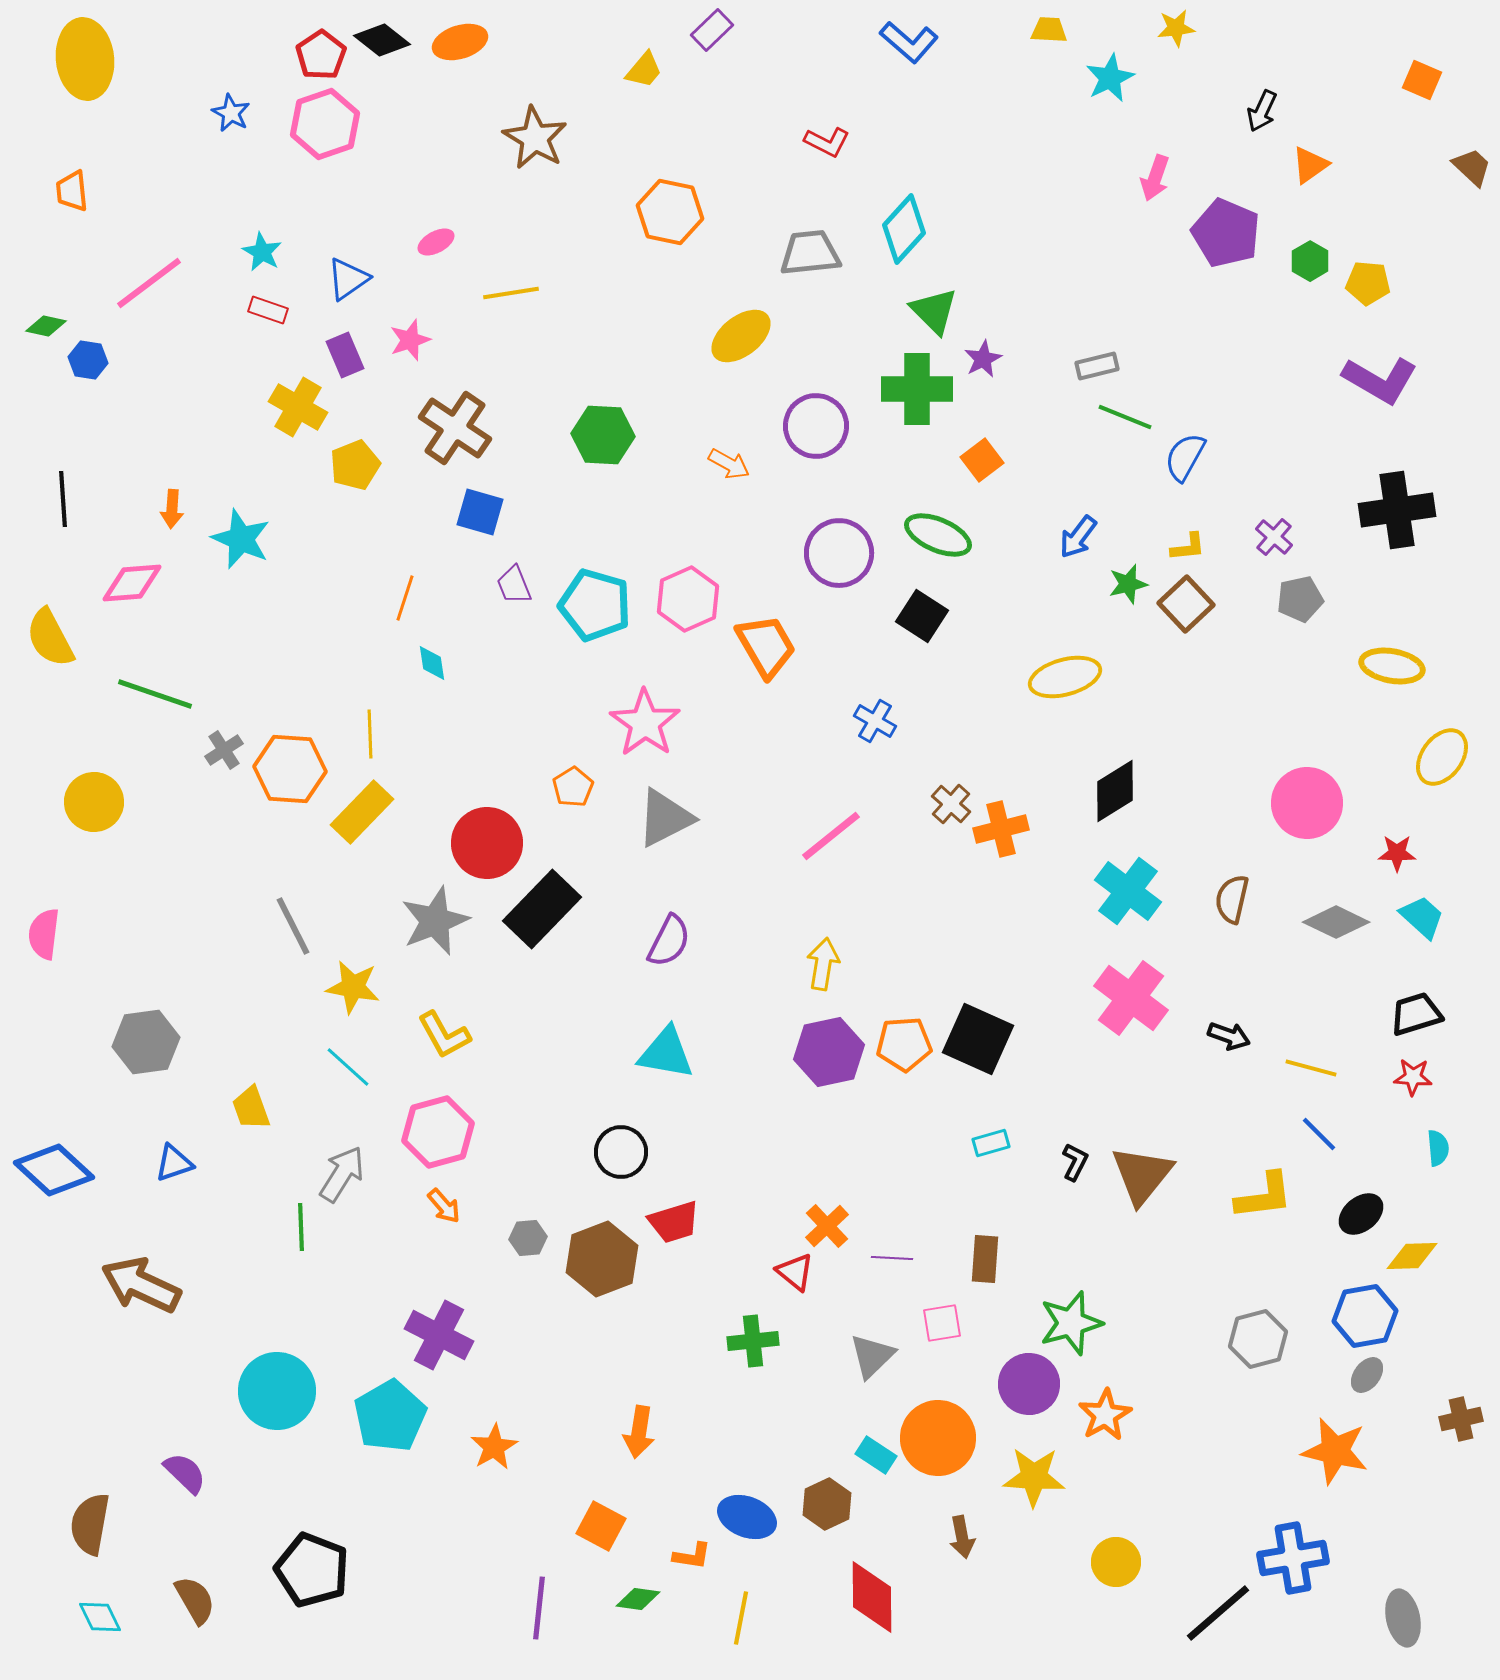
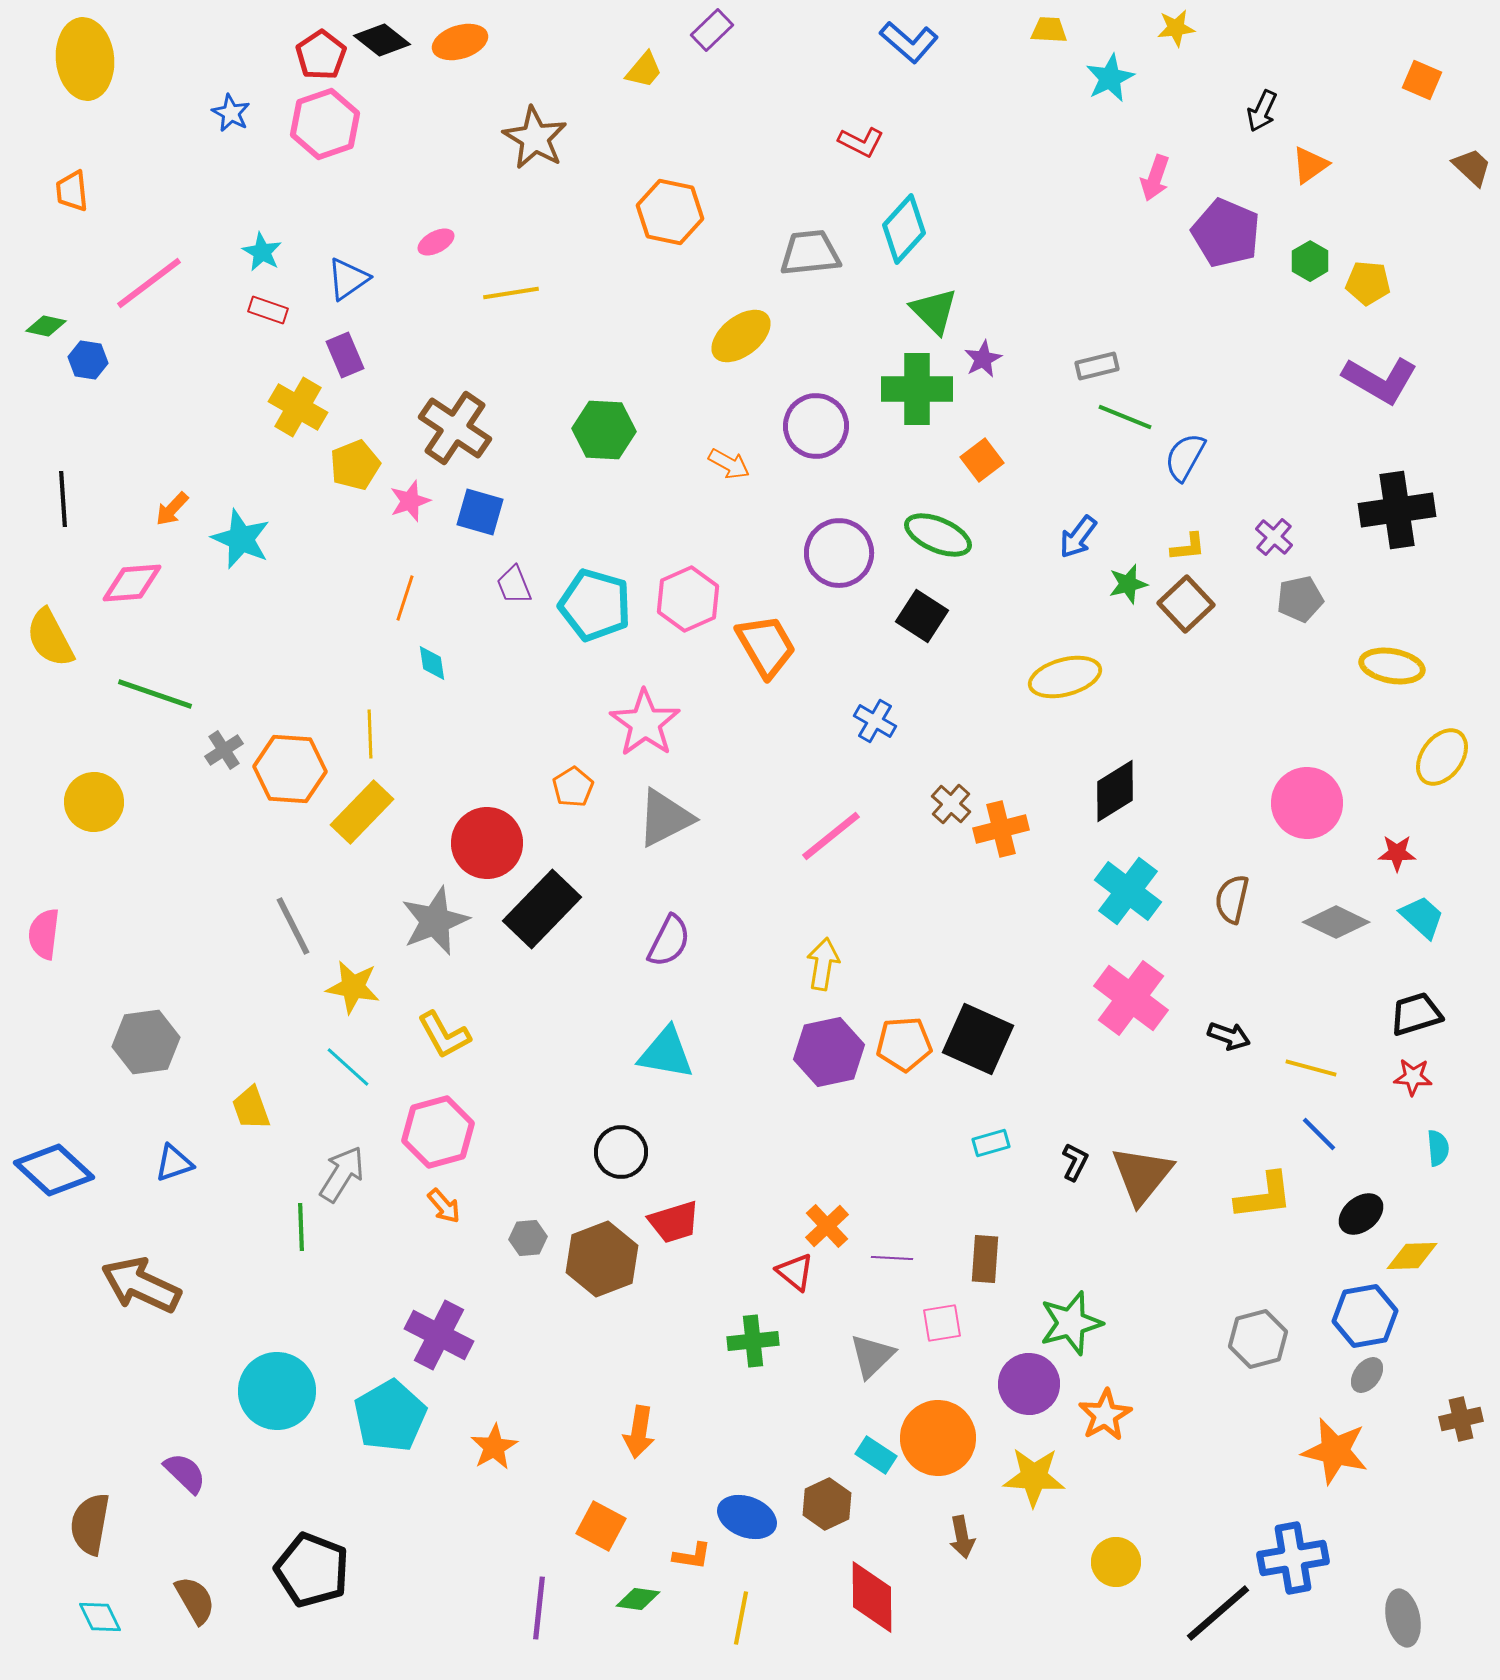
red L-shape at (827, 142): moved 34 px right
pink star at (410, 340): moved 161 px down
green hexagon at (603, 435): moved 1 px right, 5 px up
orange arrow at (172, 509): rotated 39 degrees clockwise
